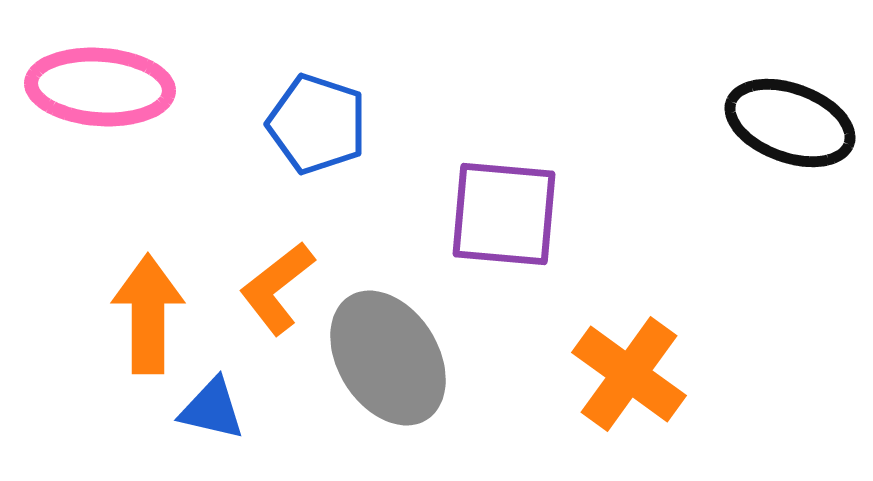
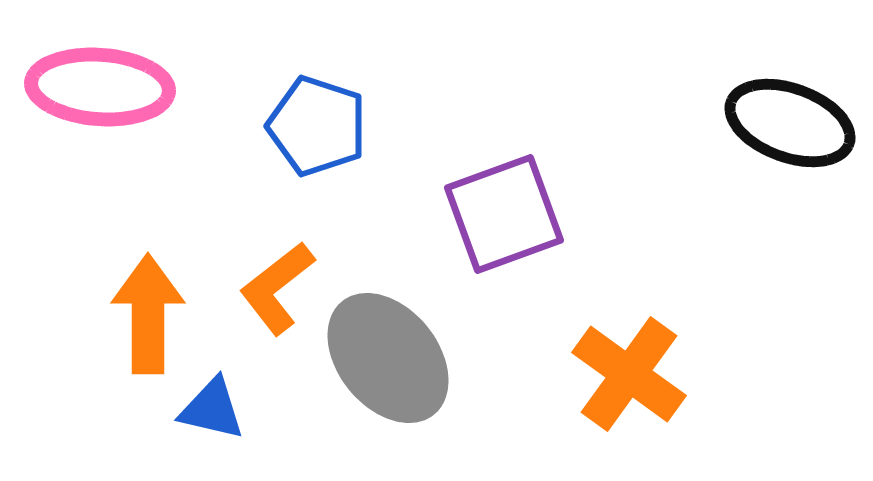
blue pentagon: moved 2 px down
purple square: rotated 25 degrees counterclockwise
gray ellipse: rotated 7 degrees counterclockwise
